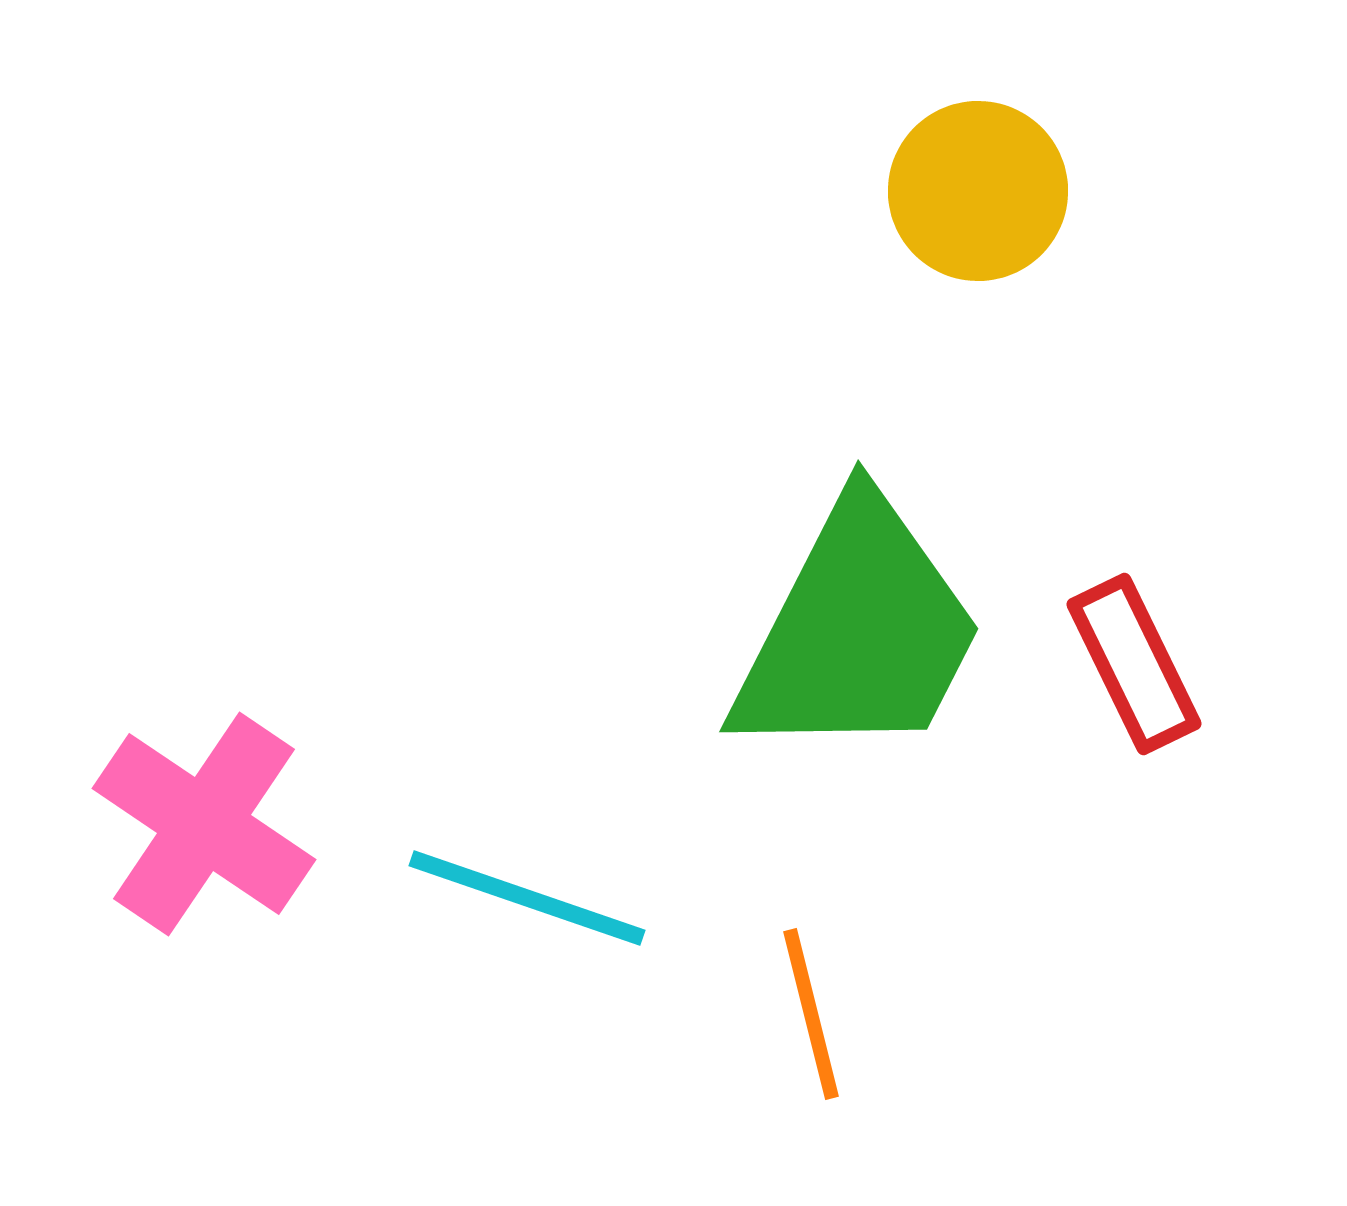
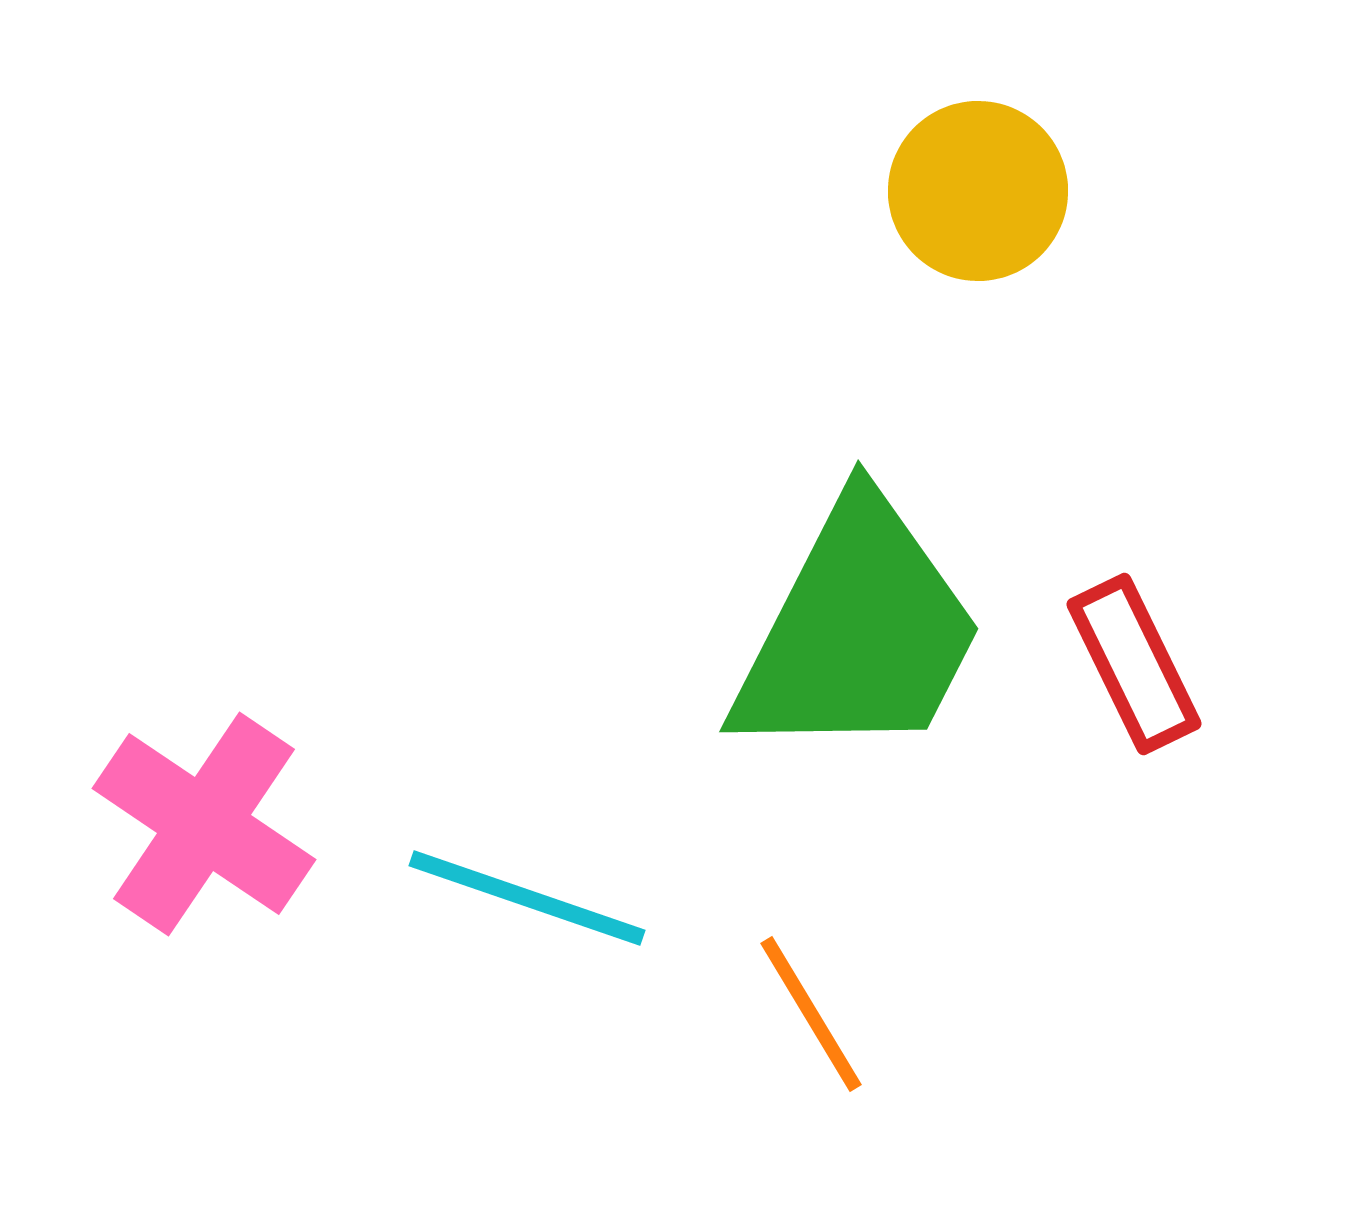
orange line: rotated 17 degrees counterclockwise
